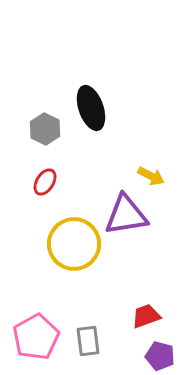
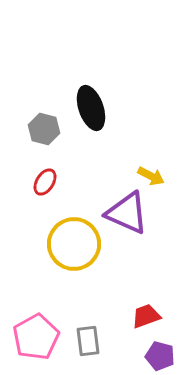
gray hexagon: moved 1 px left; rotated 12 degrees counterclockwise
purple triangle: moved 1 px right, 2 px up; rotated 33 degrees clockwise
